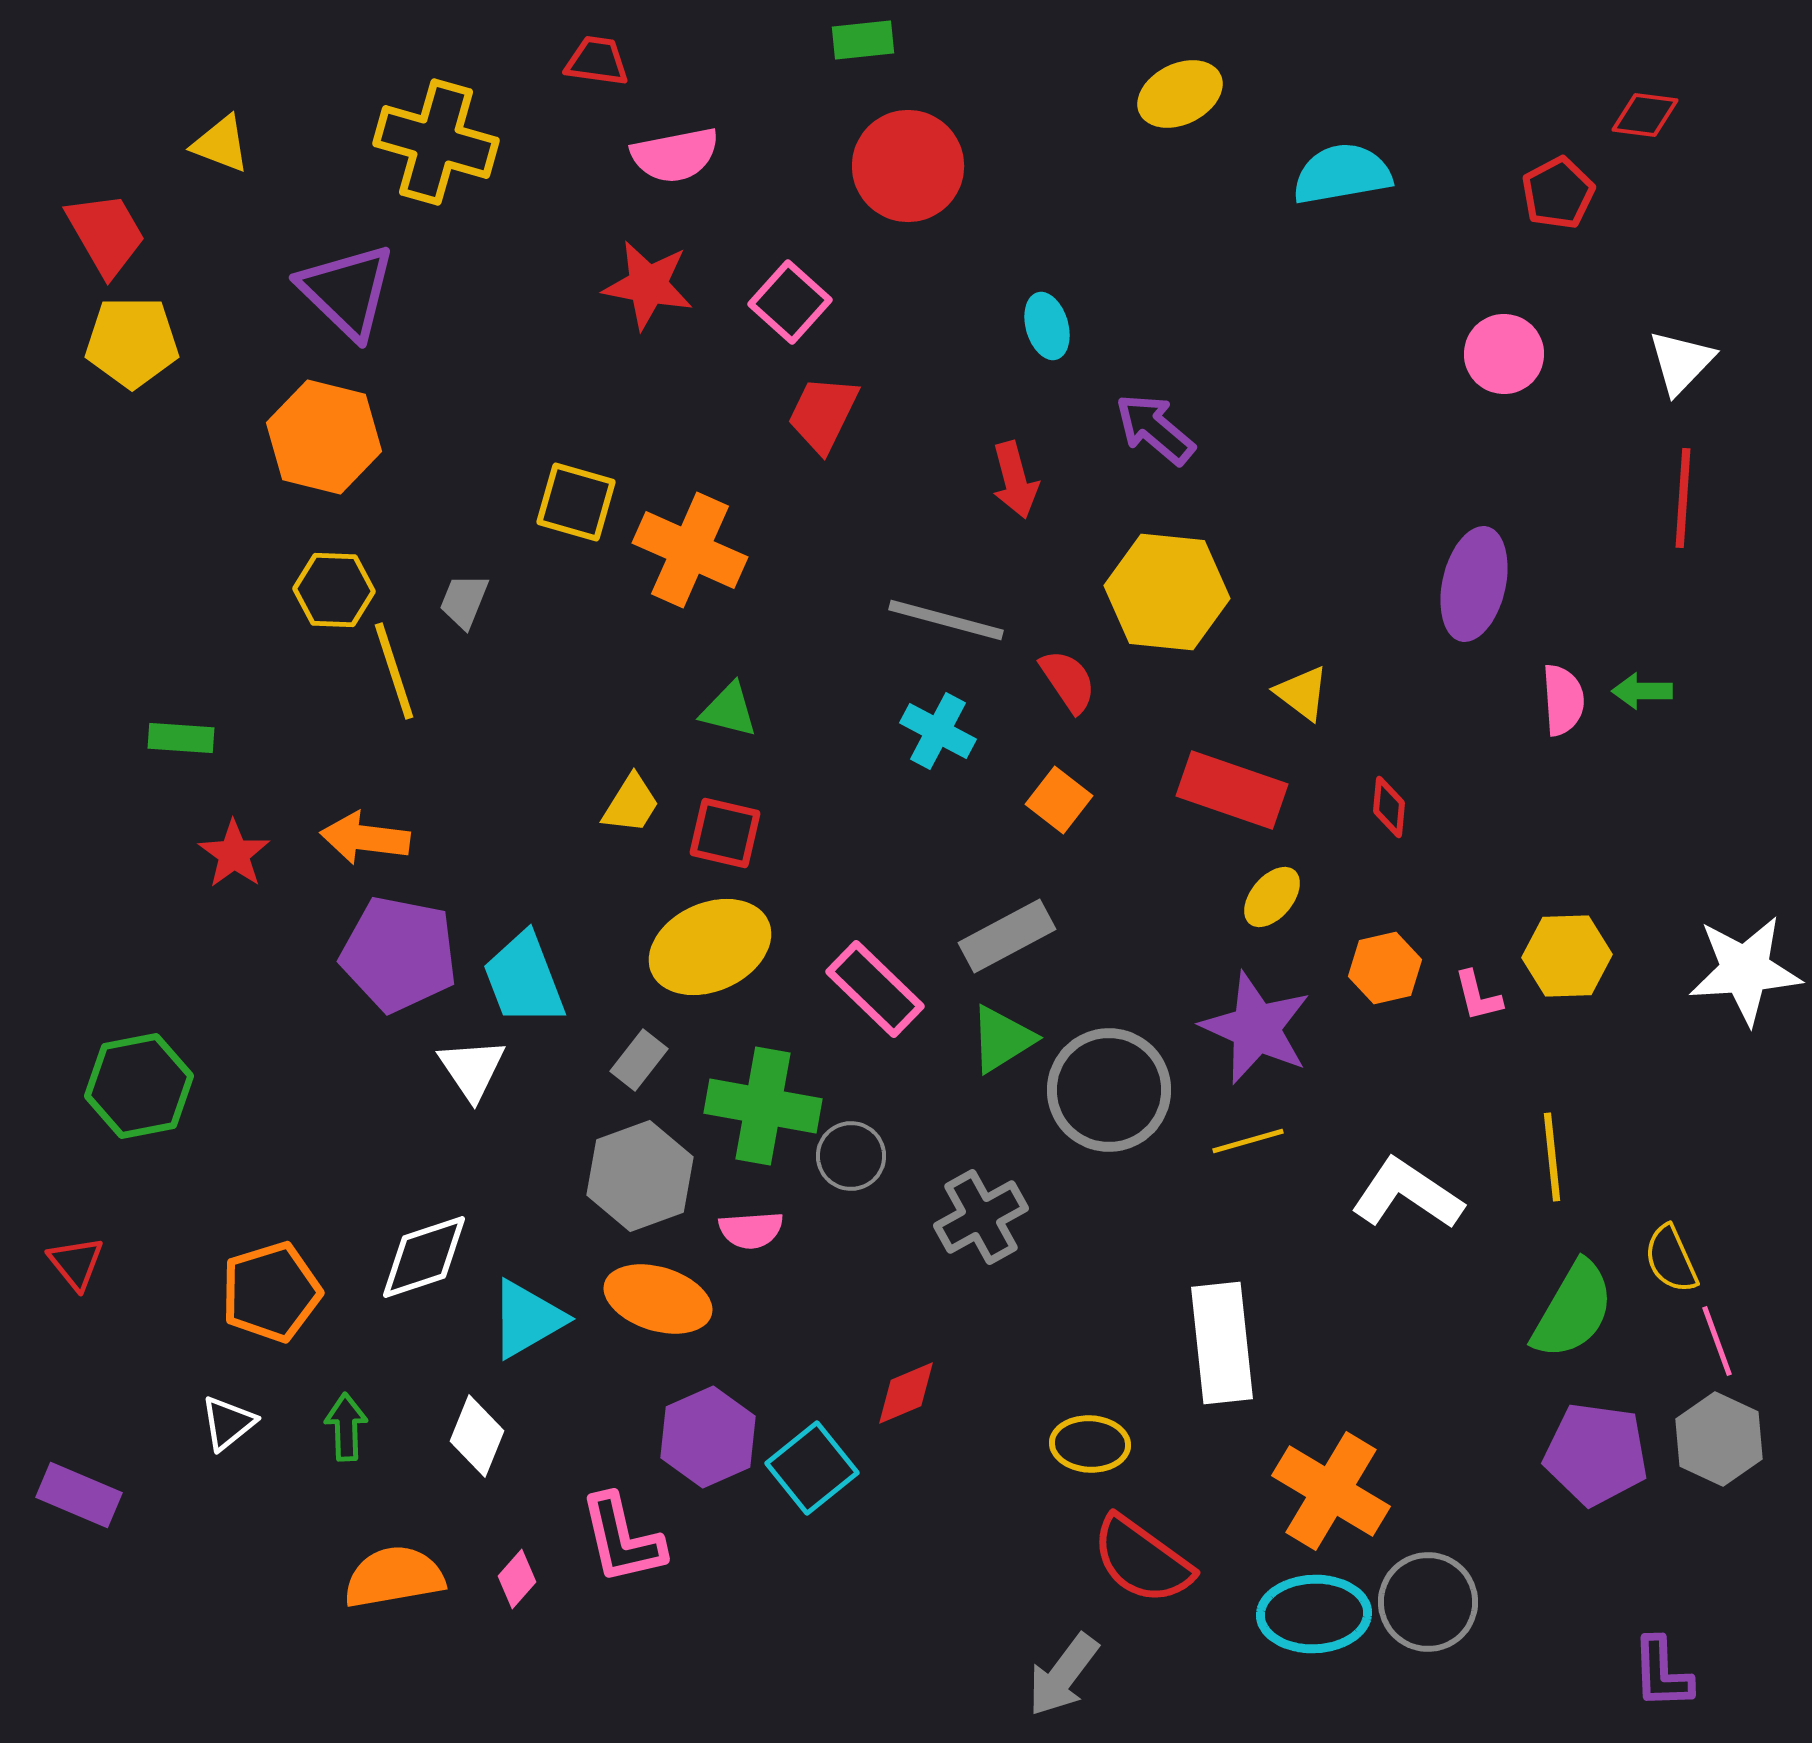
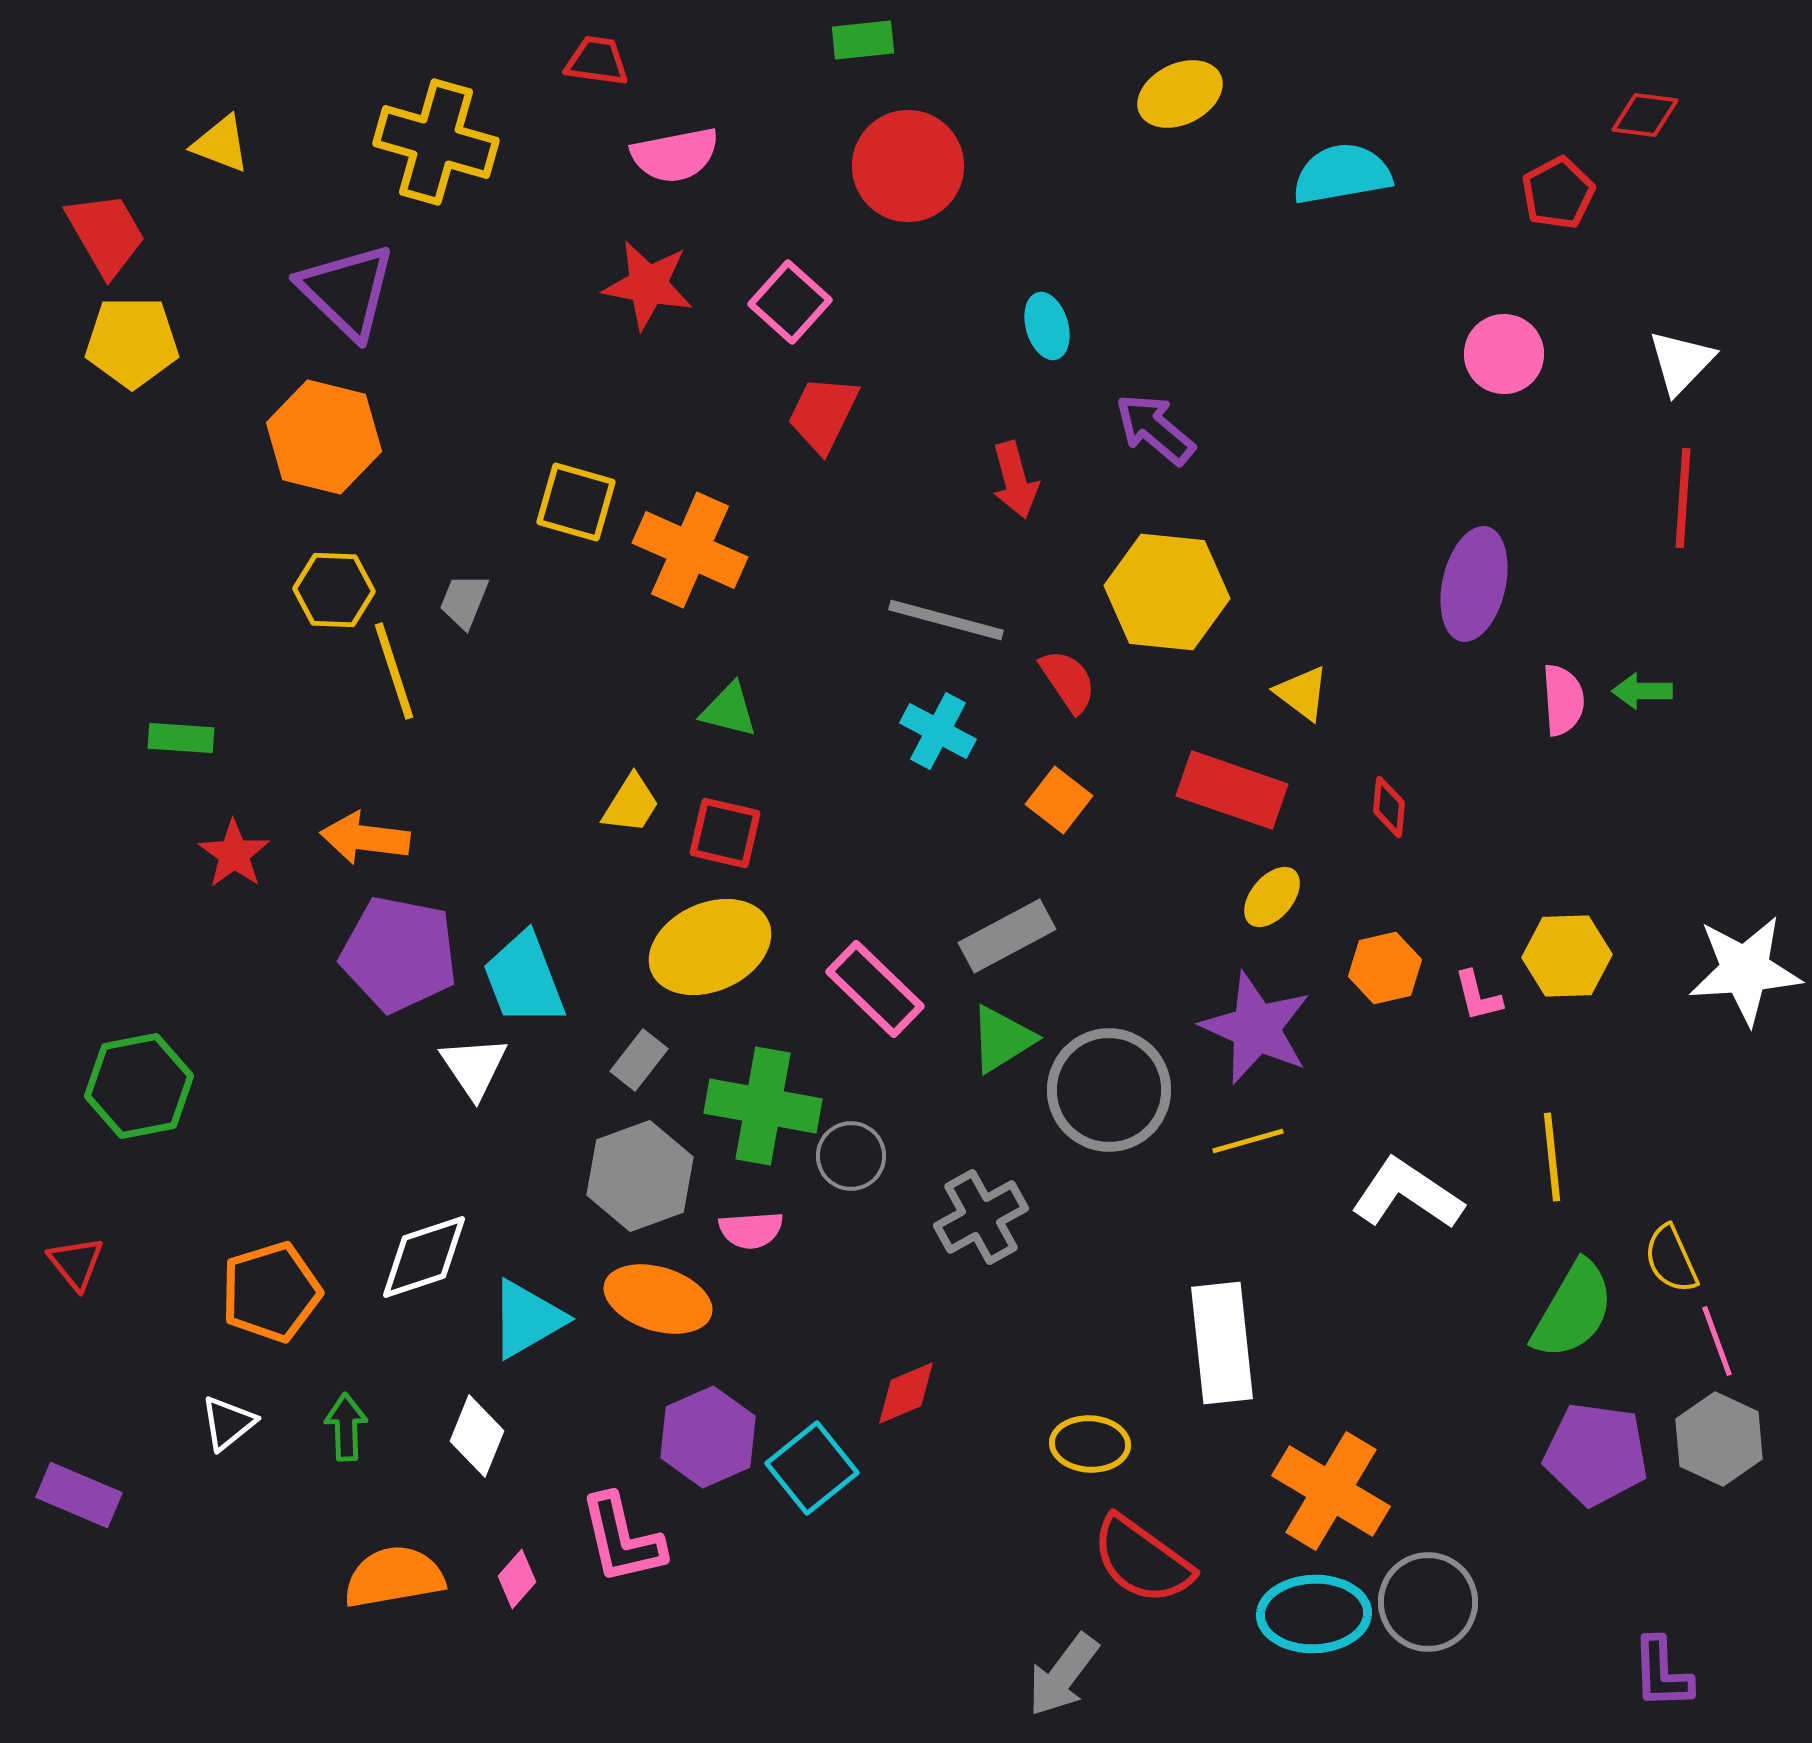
white triangle at (472, 1069): moved 2 px right, 2 px up
